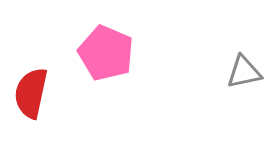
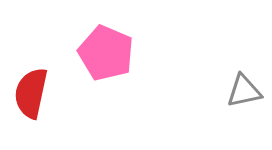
gray triangle: moved 19 px down
